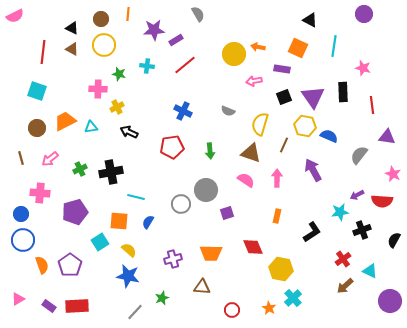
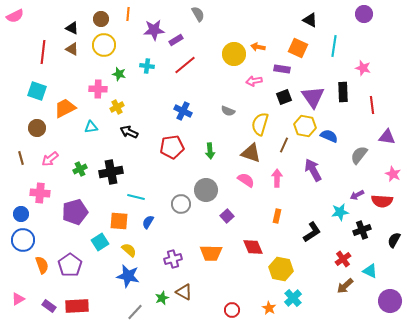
orange trapezoid at (65, 121): moved 13 px up
purple square at (227, 213): moved 3 px down; rotated 24 degrees counterclockwise
brown triangle at (202, 287): moved 18 px left, 5 px down; rotated 24 degrees clockwise
